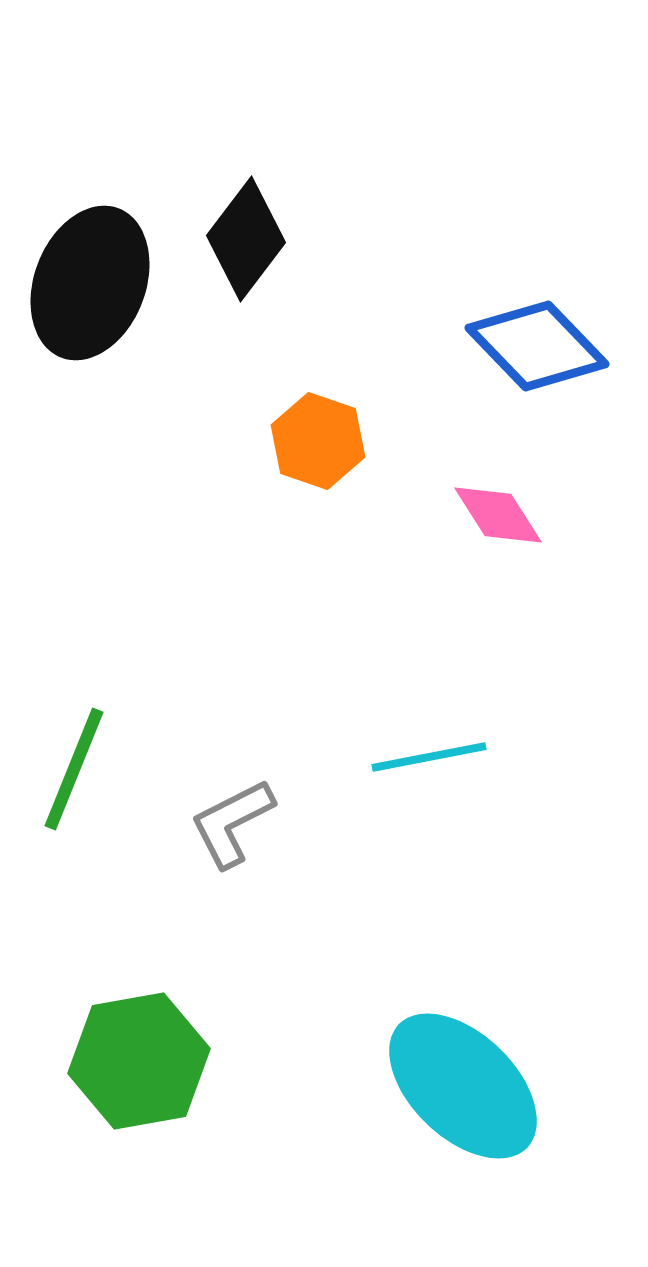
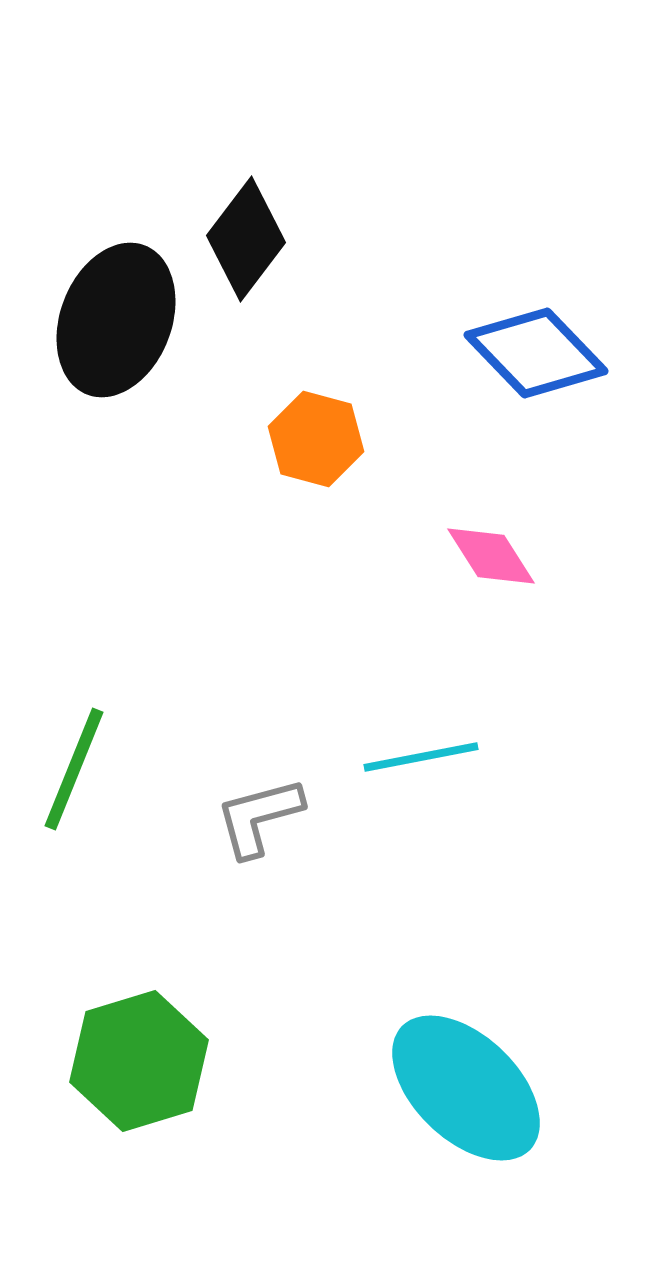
black ellipse: moved 26 px right, 37 px down
blue diamond: moved 1 px left, 7 px down
orange hexagon: moved 2 px left, 2 px up; rotated 4 degrees counterclockwise
pink diamond: moved 7 px left, 41 px down
cyan line: moved 8 px left
gray L-shape: moved 27 px right, 6 px up; rotated 12 degrees clockwise
green hexagon: rotated 7 degrees counterclockwise
cyan ellipse: moved 3 px right, 2 px down
